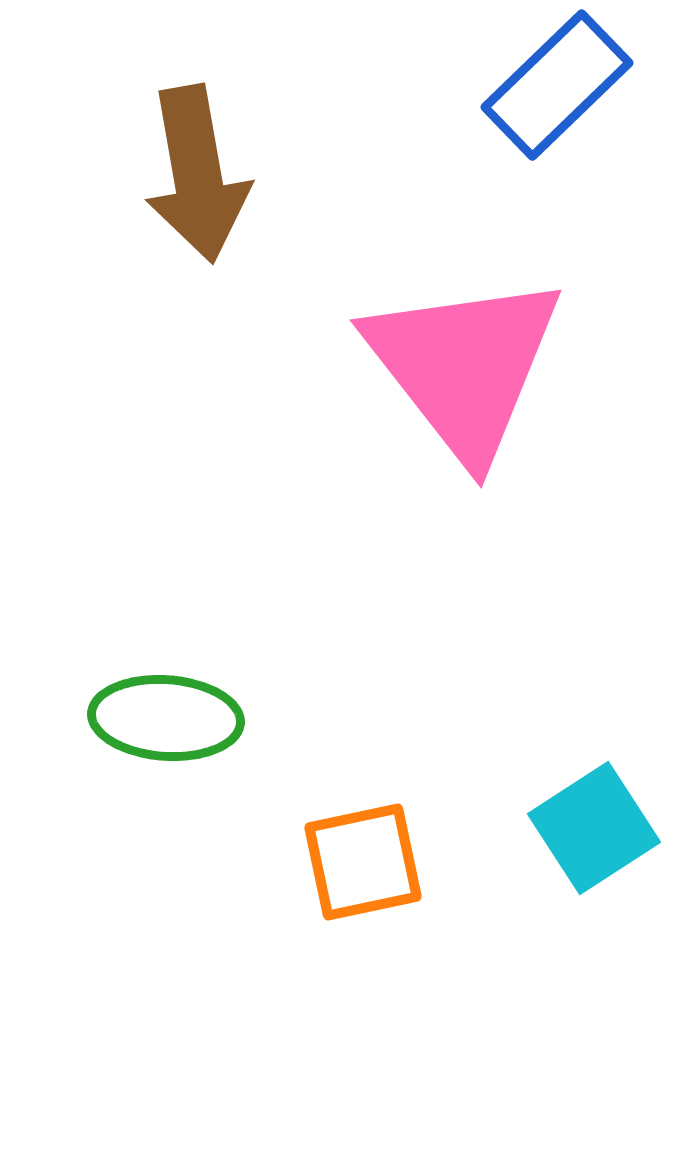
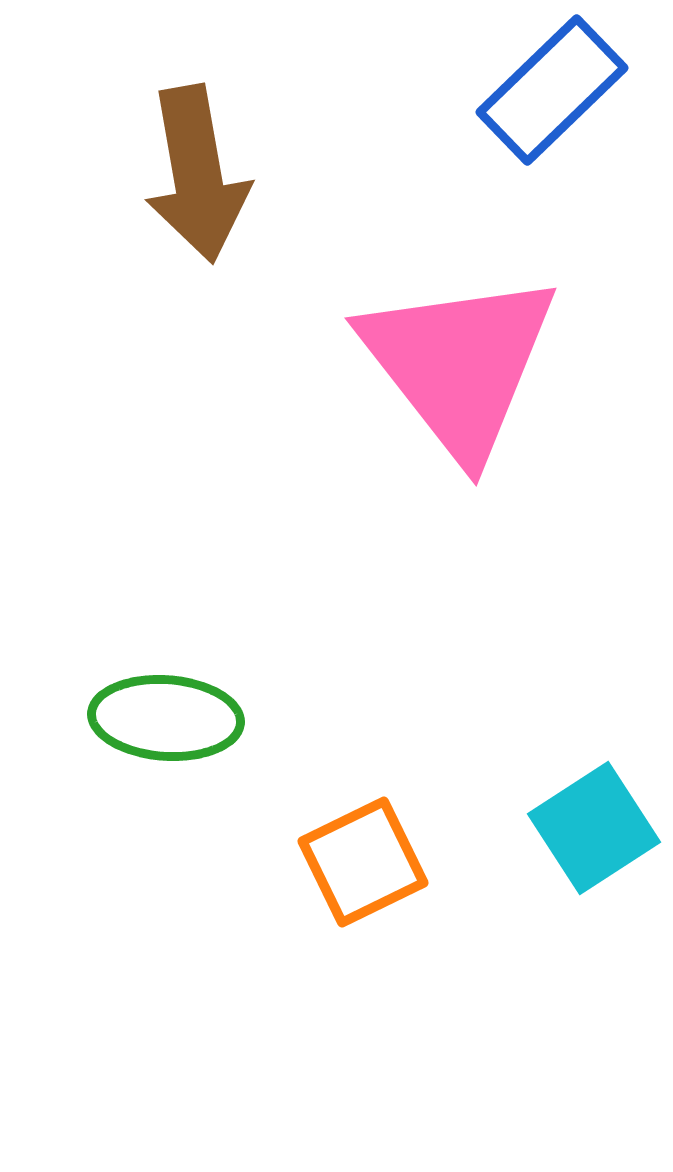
blue rectangle: moved 5 px left, 5 px down
pink triangle: moved 5 px left, 2 px up
orange square: rotated 14 degrees counterclockwise
